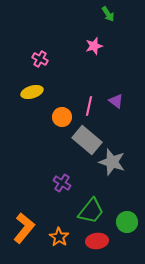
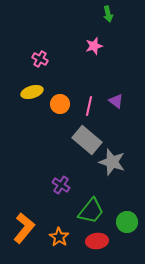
green arrow: rotated 21 degrees clockwise
orange circle: moved 2 px left, 13 px up
purple cross: moved 1 px left, 2 px down
